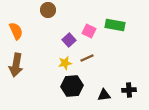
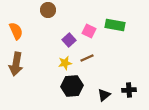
brown arrow: moved 1 px up
black triangle: rotated 32 degrees counterclockwise
